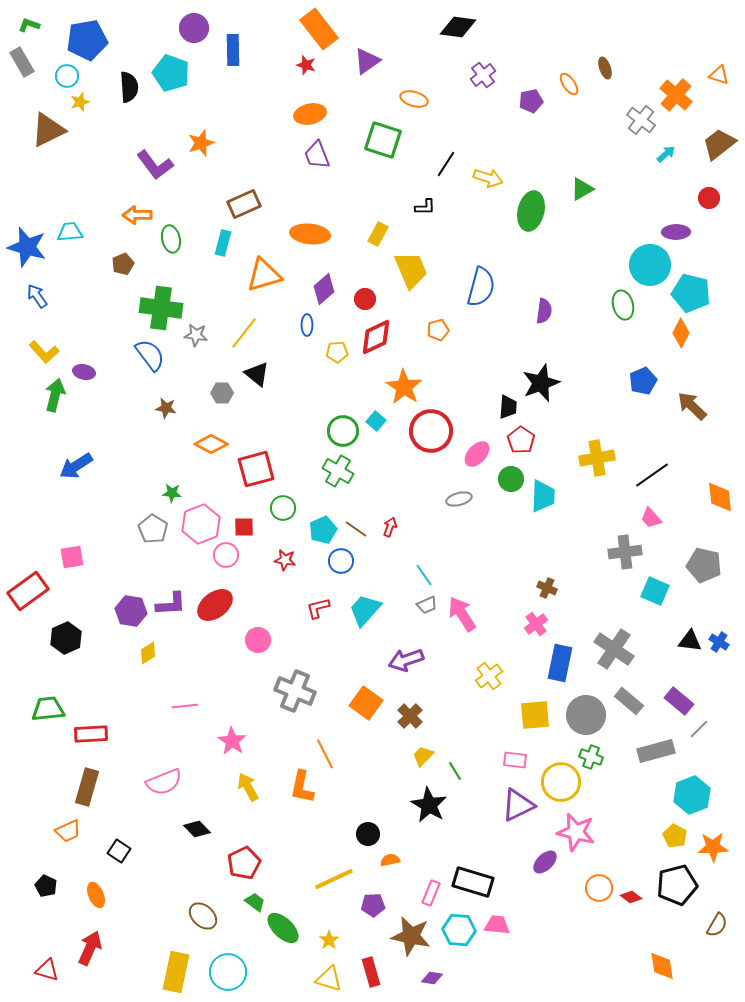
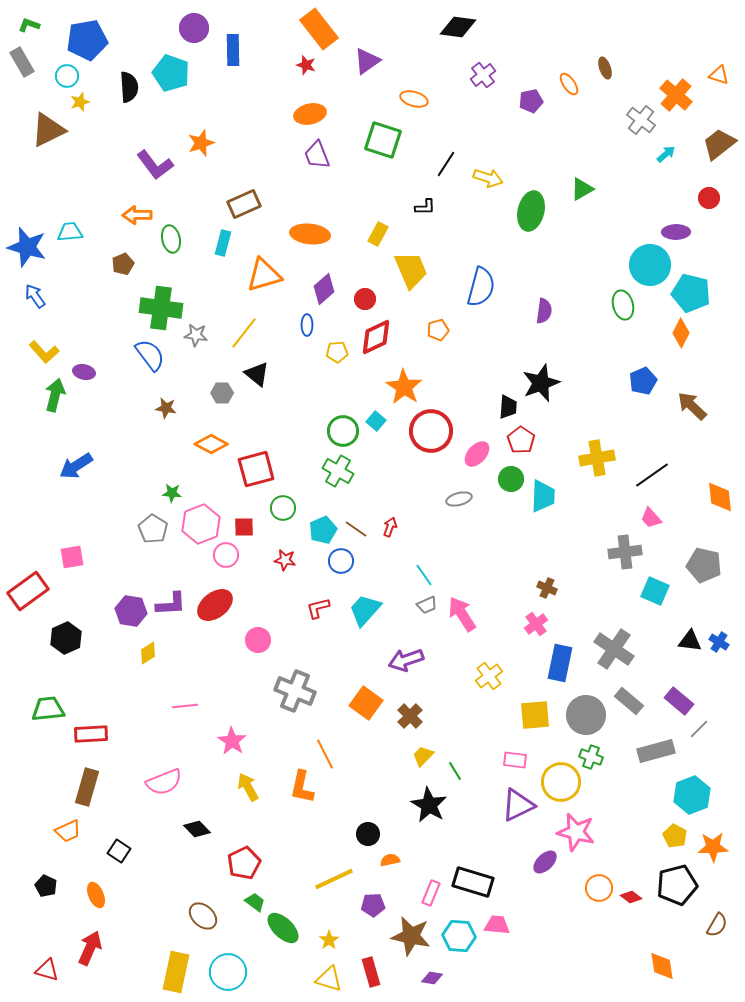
blue arrow at (37, 296): moved 2 px left
cyan hexagon at (459, 930): moved 6 px down
